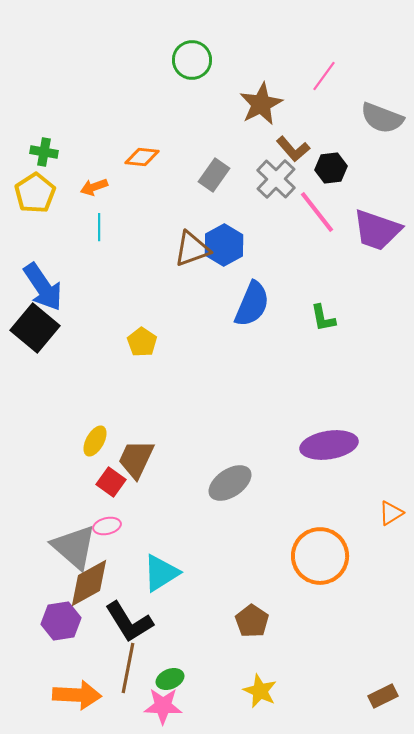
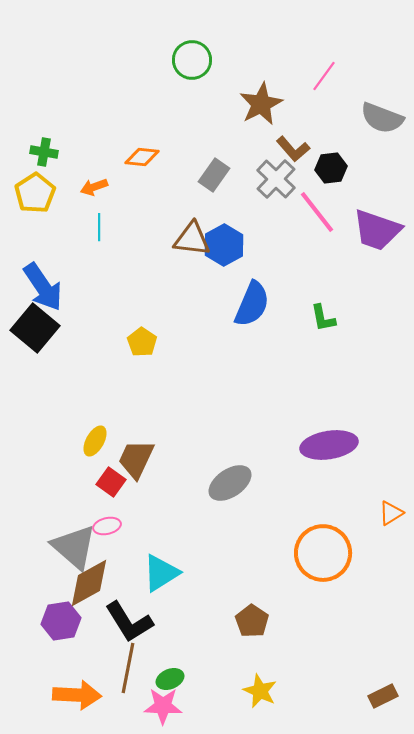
brown triangle at (192, 249): moved 10 px up; rotated 27 degrees clockwise
orange circle at (320, 556): moved 3 px right, 3 px up
